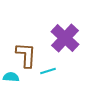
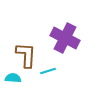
purple cross: rotated 16 degrees counterclockwise
cyan semicircle: moved 2 px right, 1 px down
